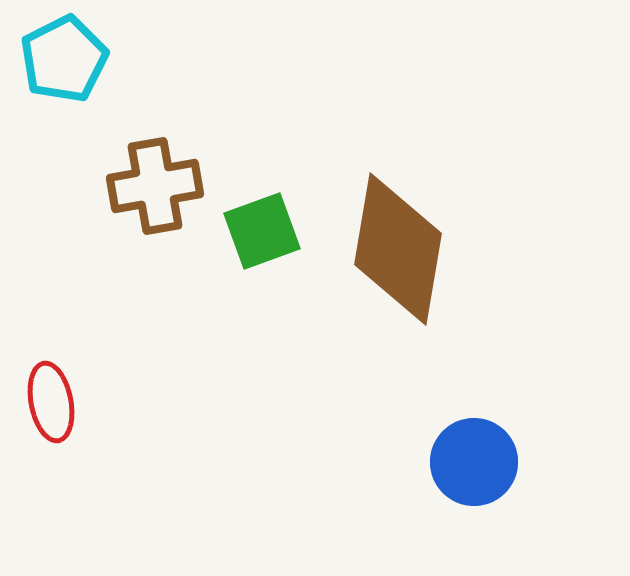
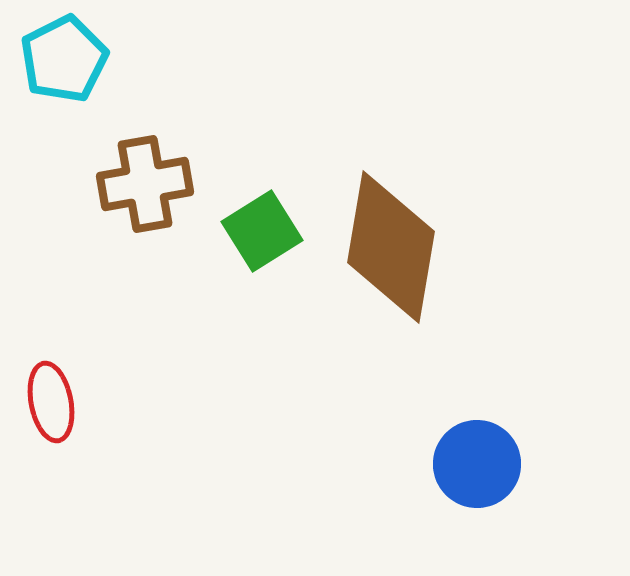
brown cross: moved 10 px left, 2 px up
green square: rotated 12 degrees counterclockwise
brown diamond: moved 7 px left, 2 px up
blue circle: moved 3 px right, 2 px down
